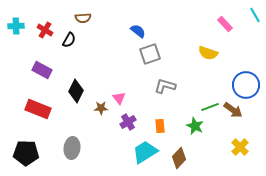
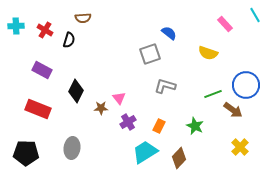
blue semicircle: moved 31 px right, 2 px down
black semicircle: rotated 14 degrees counterclockwise
green line: moved 3 px right, 13 px up
orange rectangle: moved 1 px left; rotated 32 degrees clockwise
